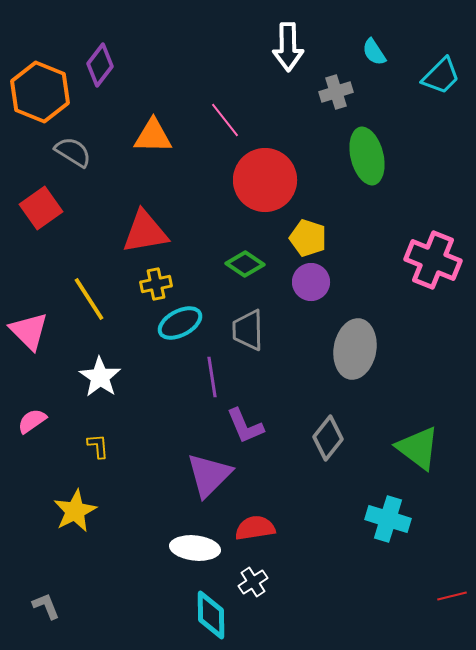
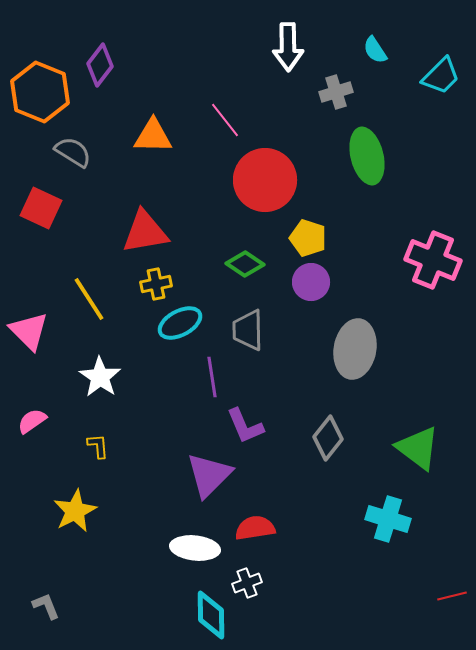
cyan semicircle: moved 1 px right, 2 px up
red square: rotated 30 degrees counterclockwise
white cross: moved 6 px left, 1 px down; rotated 12 degrees clockwise
